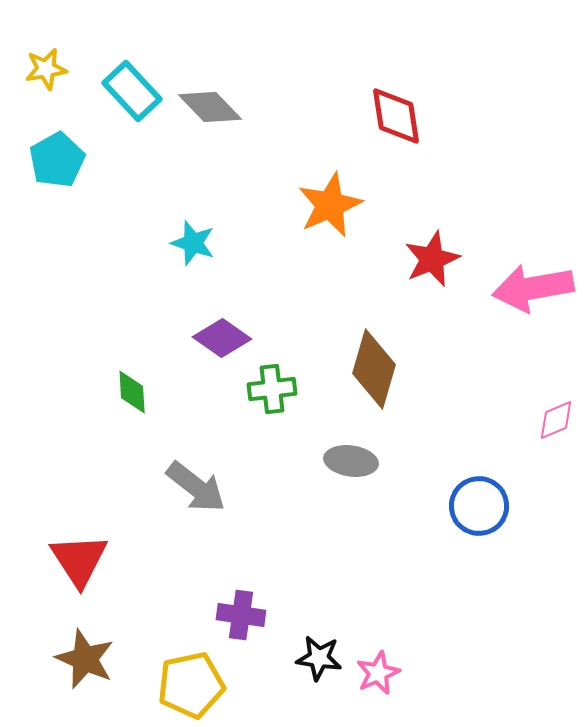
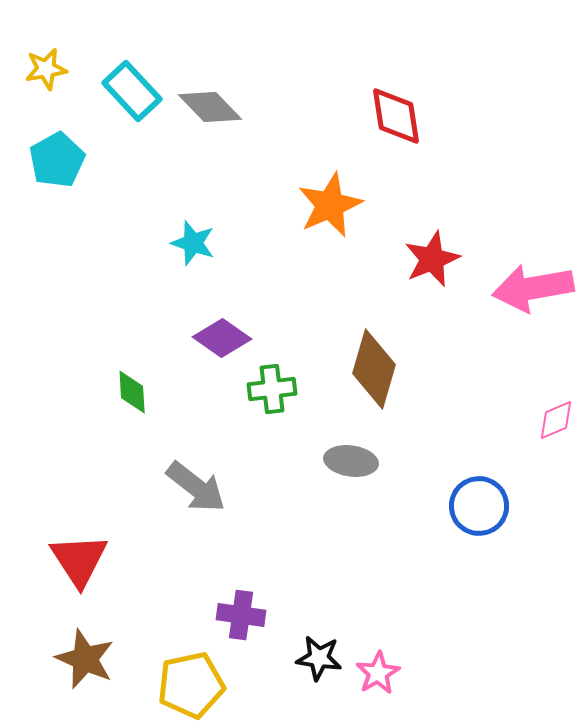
pink star: rotated 6 degrees counterclockwise
